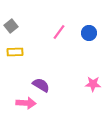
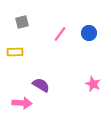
gray square: moved 11 px right, 4 px up; rotated 24 degrees clockwise
pink line: moved 1 px right, 2 px down
pink star: rotated 21 degrees clockwise
pink arrow: moved 4 px left
